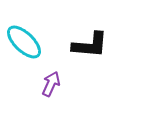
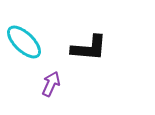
black L-shape: moved 1 px left, 3 px down
